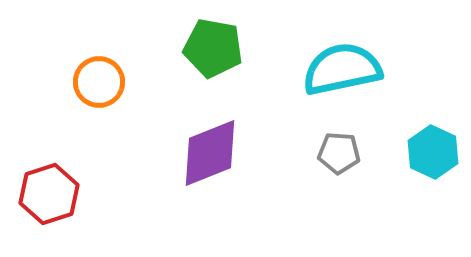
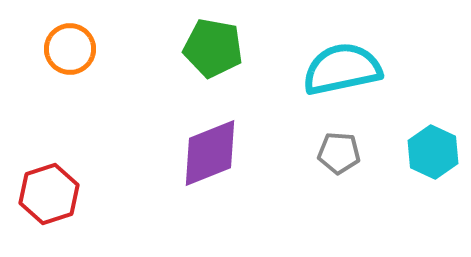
orange circle: moved 29 px left, 33 px up
